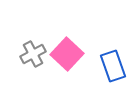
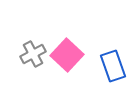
pink square: moved 1 px down
